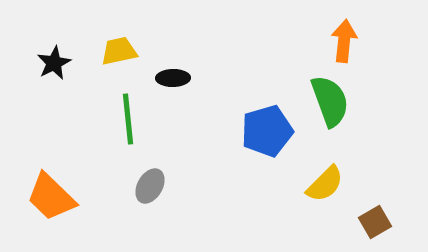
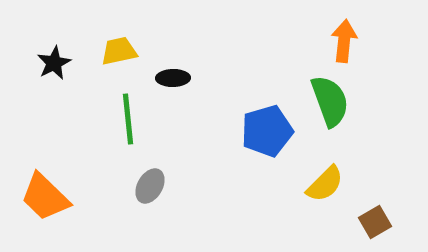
orange trapezoid: moved 6 px left
